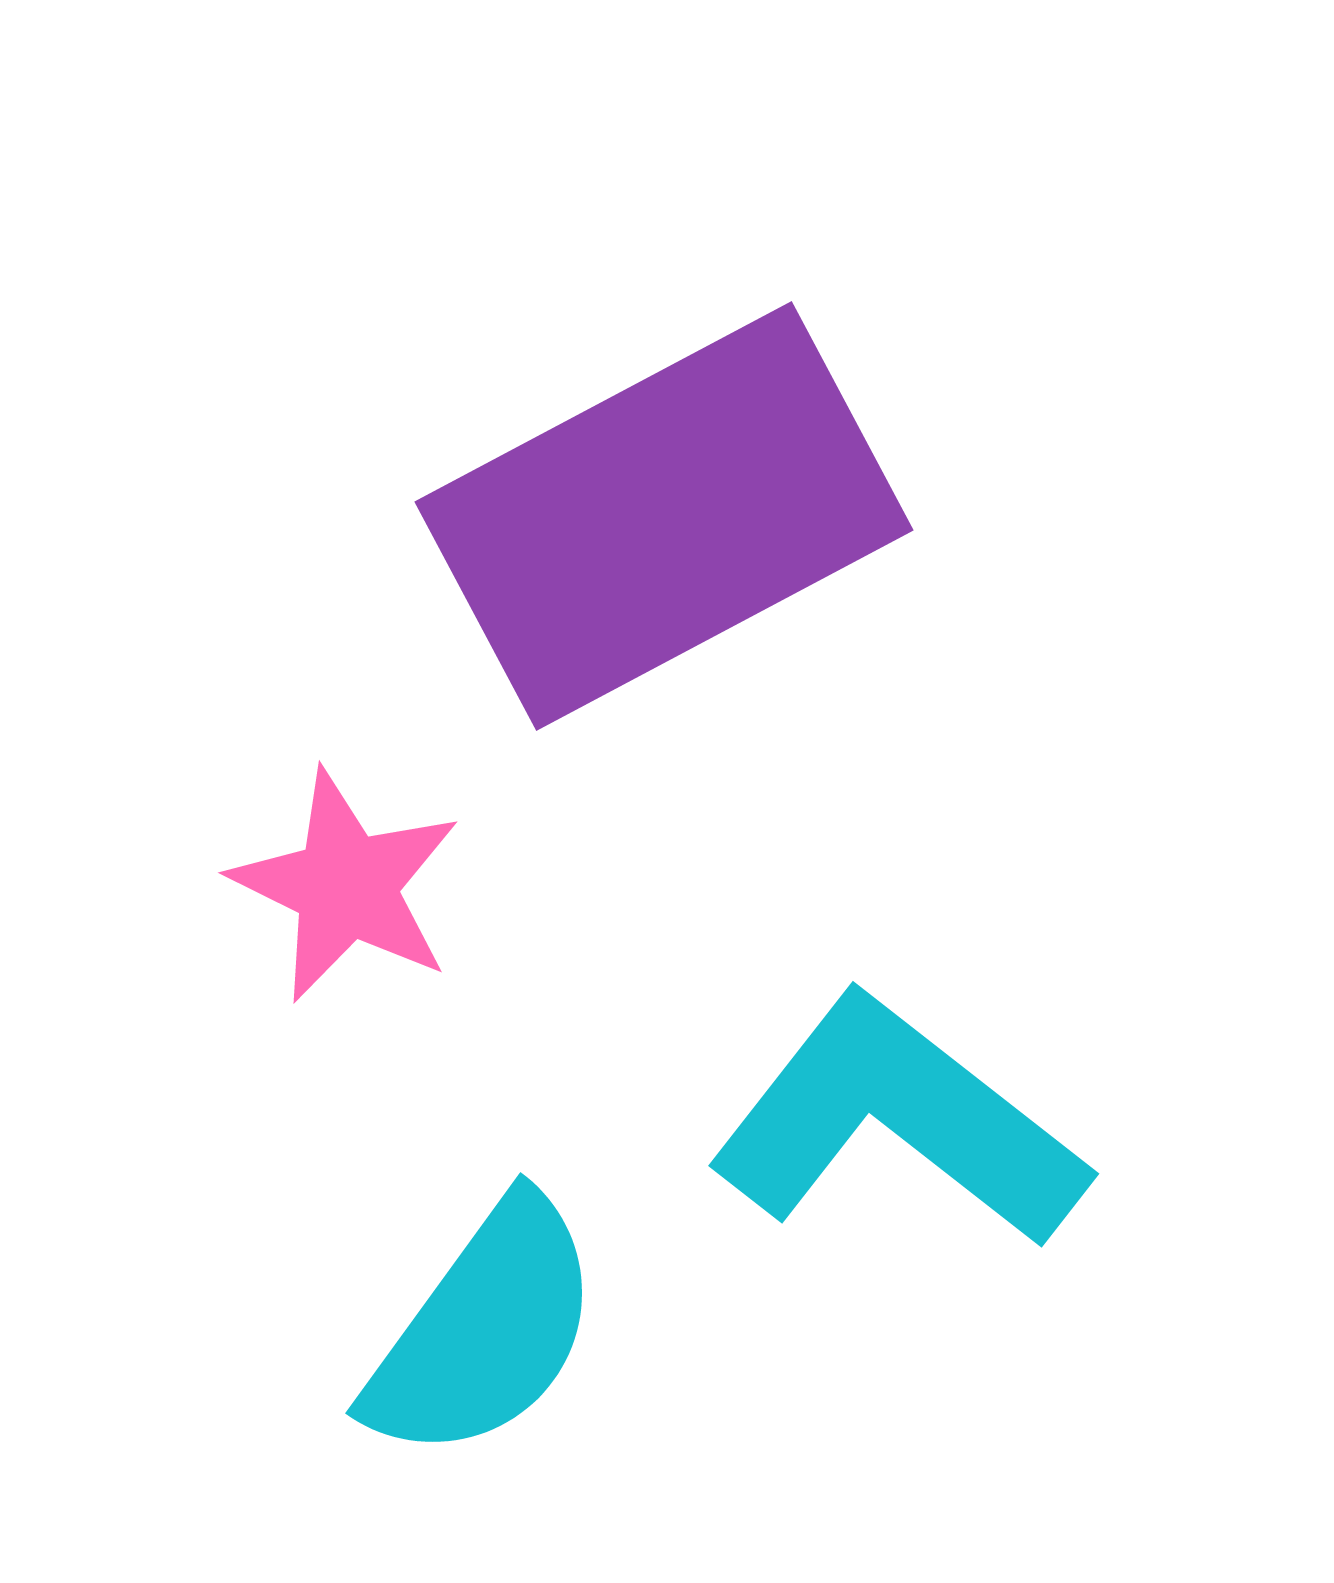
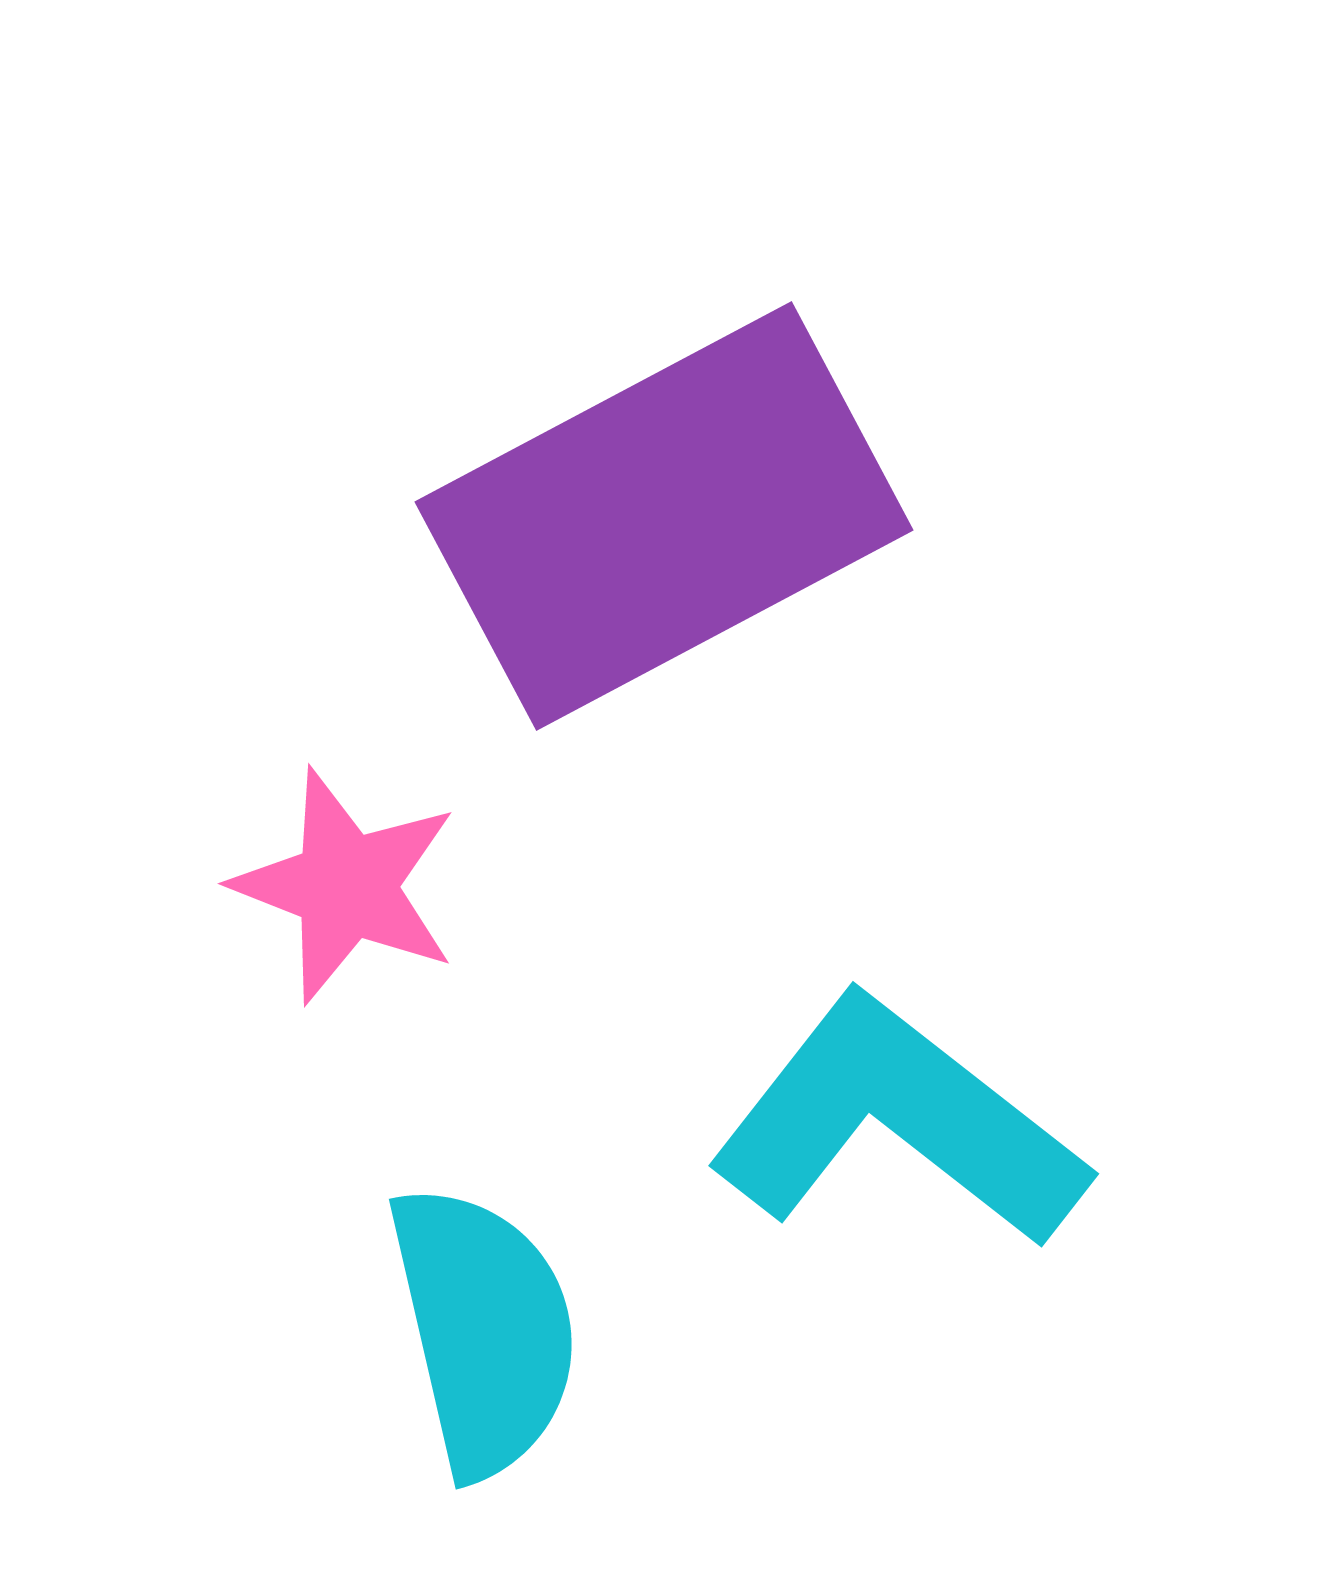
pink star: rotated 5 degrees counterclockwise
cyan semicircle: rotated 49 degrees counterclockwise
